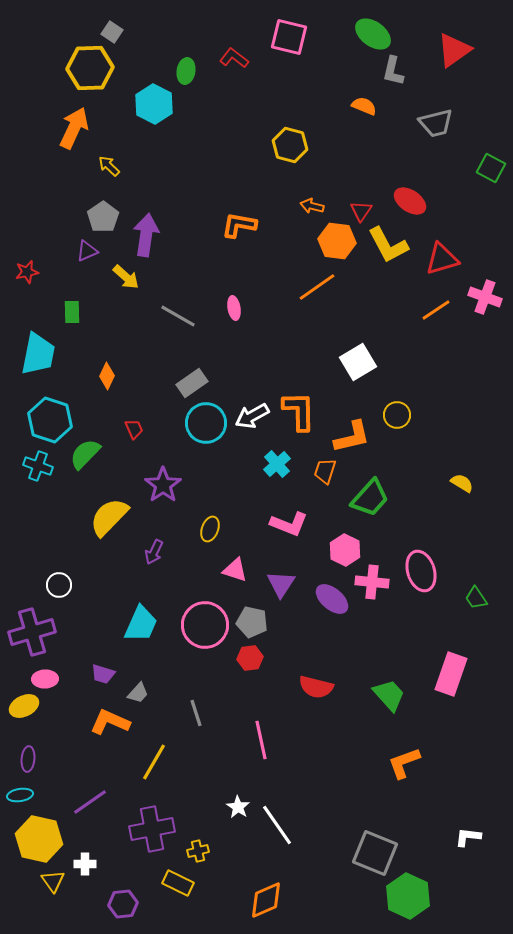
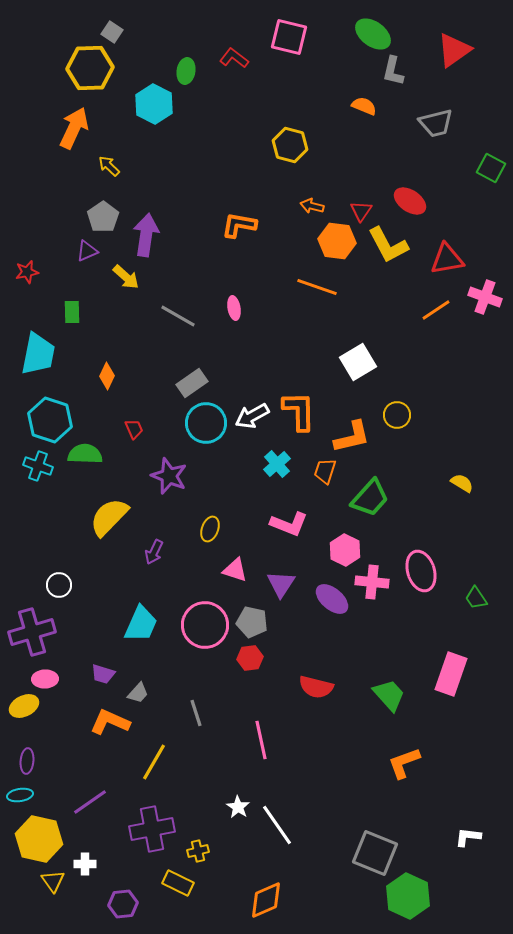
red triangle at (442, 259): moved 5 px right; rotated 6 degrees clockwise
orange line at (317, 287): rotated 54 degrees clockwise
green semicircle at (85, 454): rotated 48 degrees clockwise
purple star at (163, 485): moved 6 px right, 9 px up; rotated 15 degrees counterclockwise
purple ellipse at (28, 759): moved 1 px left, 2 px down
